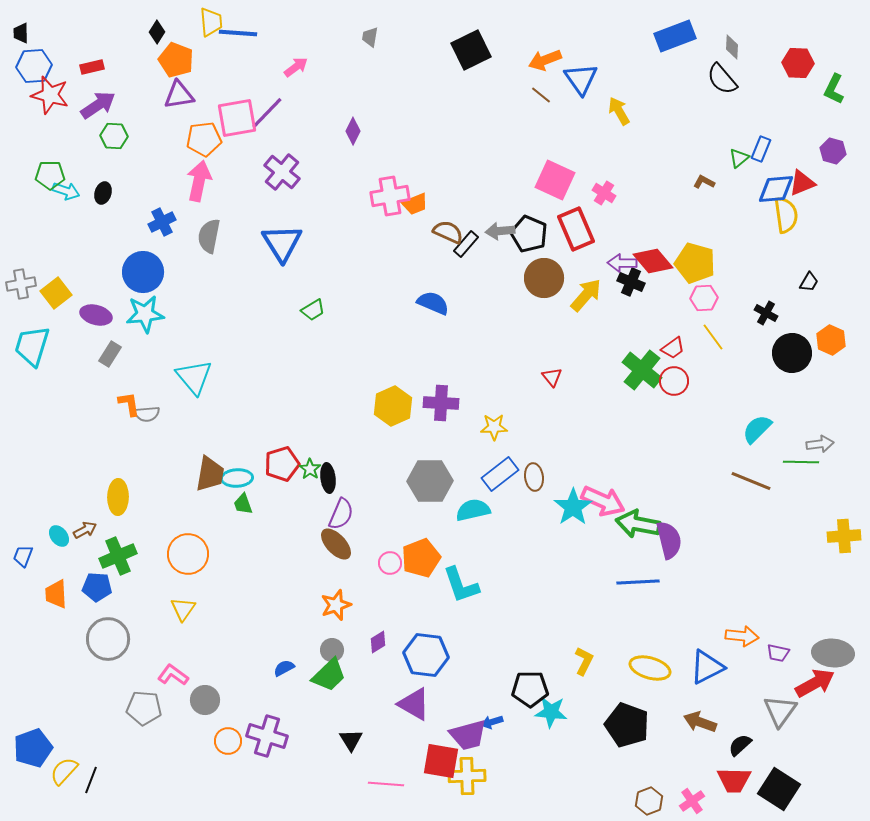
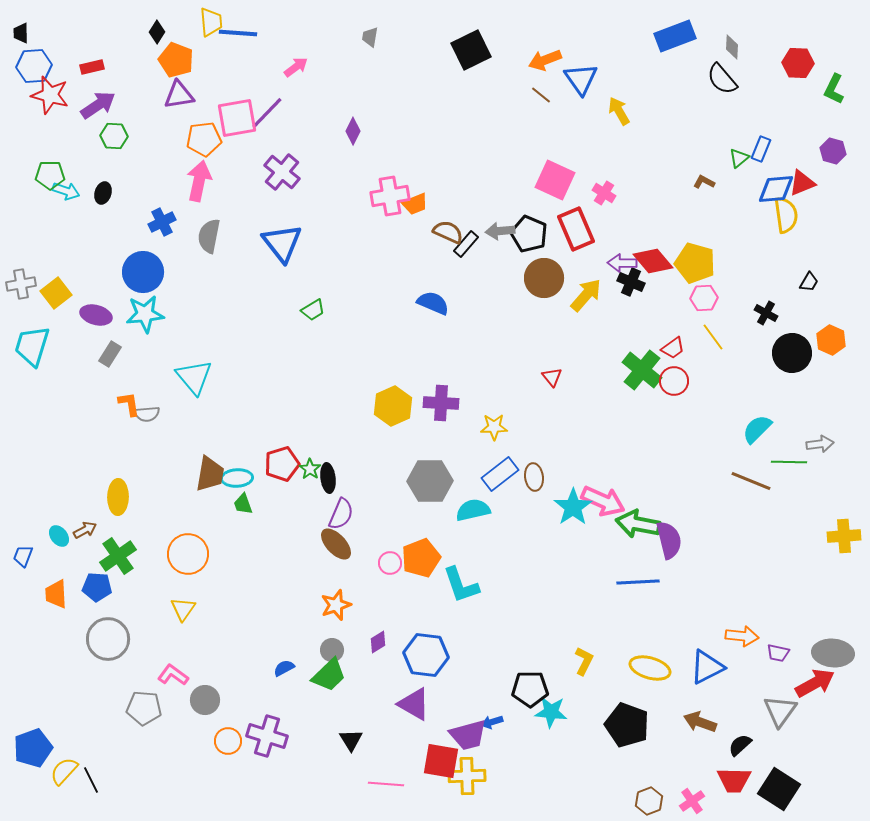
blue triangle at (282, 243): rotated 6 degrees counterclockwise
green line at (801, 462): moved 12 px left
green cross at (118, 556): rotated 12 degrees counterclockwise
black line at (91, 780): rotated 48 degrees counterclockwise
